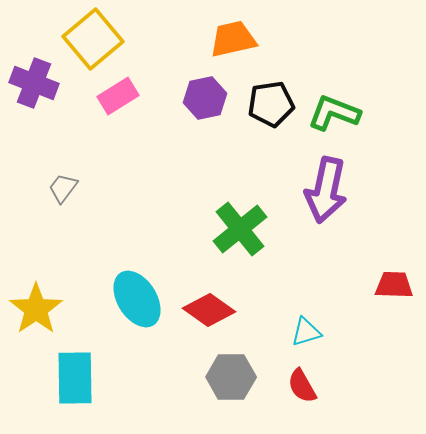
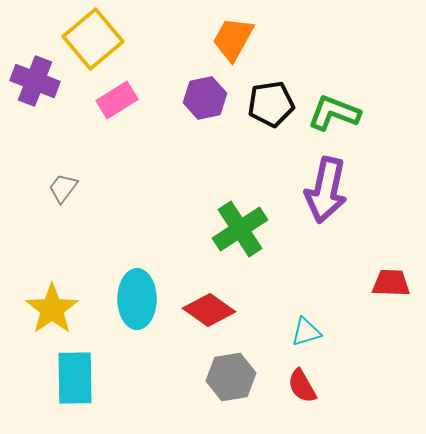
orange trapezoid: rotated 48 degrees counterclockwise
purple cross: moved 1 px right, 2 px up
pink rectangle: moved 1 px left, 4 px down
green cross: rotated 6 degrees clockwise
red trapezoid: moved 3 px left, 2 px up
cyan ellipse: rotated 32 degrees clockwise
yellow star: moved 16 px right
gray hexagon: rotated 9 degrees counterclockwise
